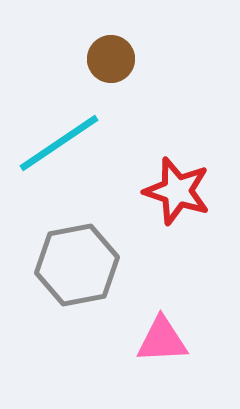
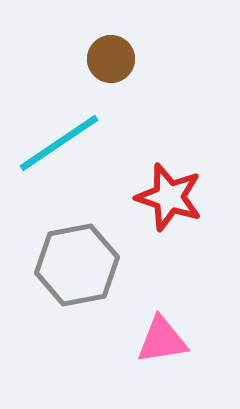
red star: moved 8 px left, 6 px down
pink triangle: rotated 6 degrees counterclockwise
